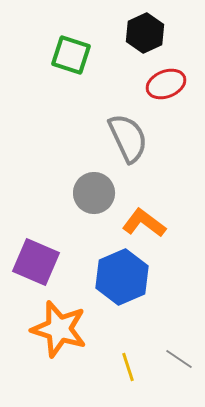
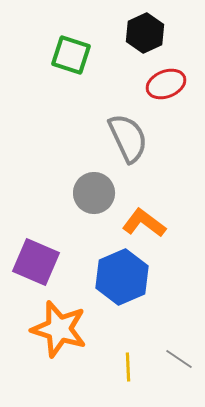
yellow line: rotated 16 degrees clockwise
